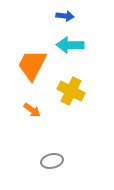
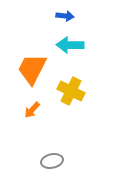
orange trapezoid: moved 4 px down
orange arrow: rotated 96 degrees clockwise
